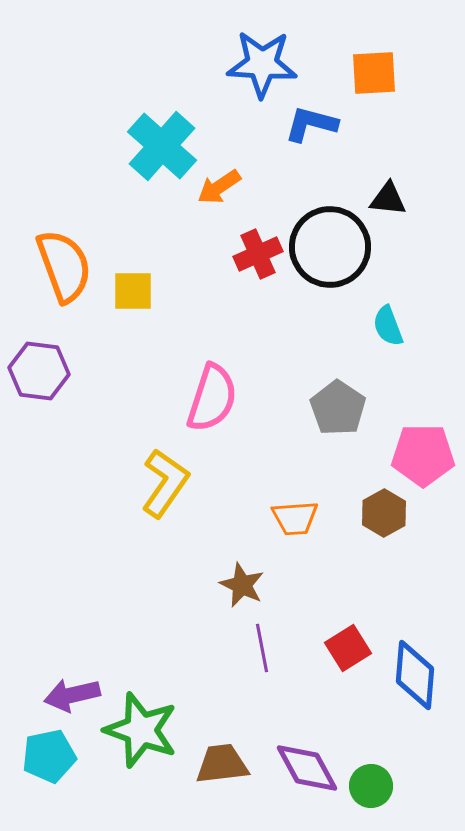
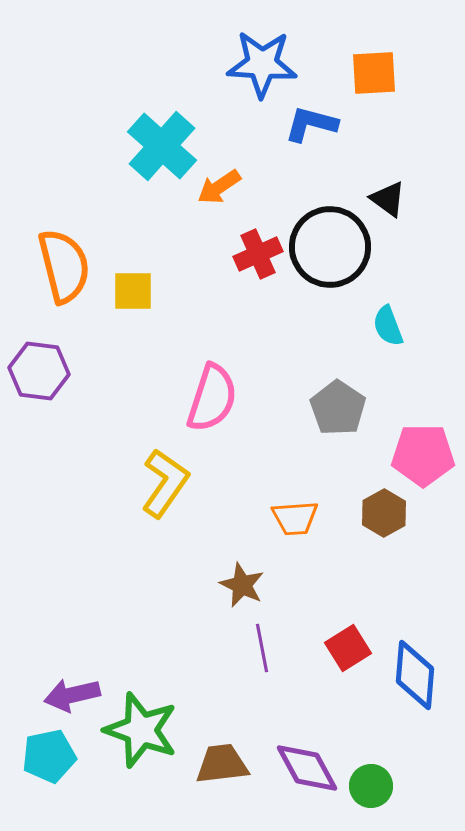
black triangle: rotated 30 degrees clockwise
orange semicircle: rotated 6 degrees clockwise
